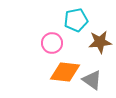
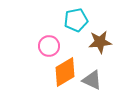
pink circle: moved 3 px left, 3 px down
orange diamond: rotated 36 degrees counterclockwise
gray triangle: rotated 10 degrees counterclockwise
